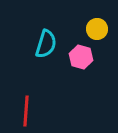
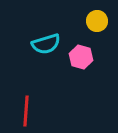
yellow circle: moved 8 px up
cyan semicircle: rotated 56 degrees clockwise
